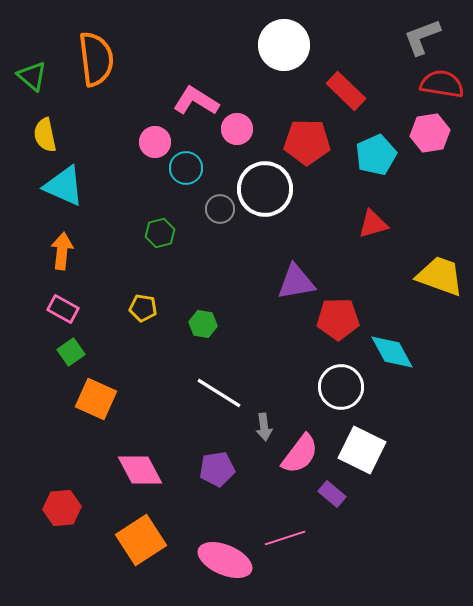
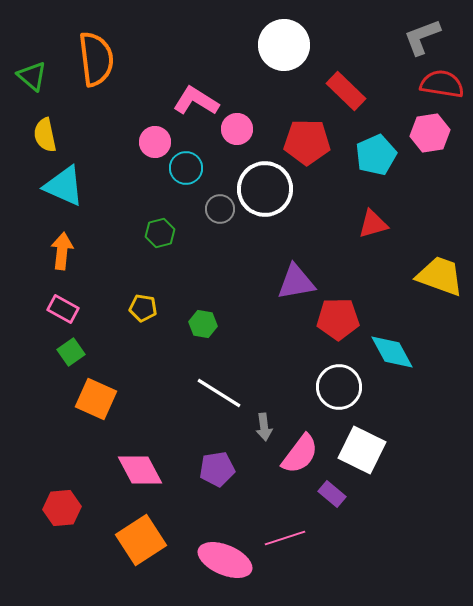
white circle at (341, 387): moved 2 px left
